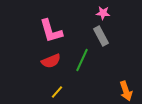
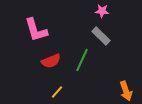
pink star: moved 1 px left, 2 px up
pink L-shape: moved 15 px left, 1 px up
gray rectangle: rotated 18 degrees counterclockwise
